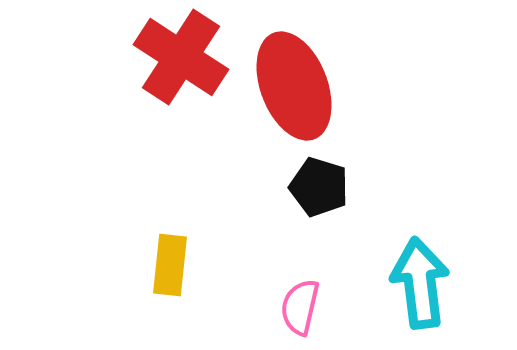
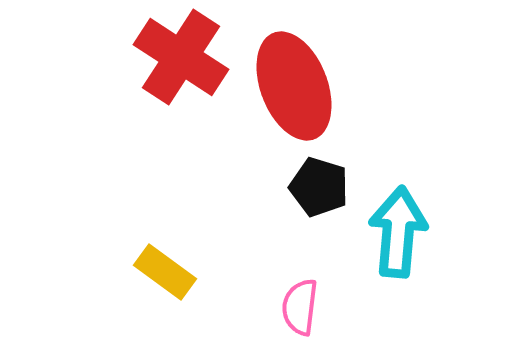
yellow rectangle: moved 5 px left, 7 px down; rotated 60 degrees counterclockwise
cyan arrow: moved 22 px left, 51 px up; rotated 12 degrees clockwise
pink semicircle: rotated 6 degrees counterclockwise
